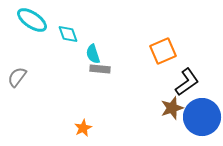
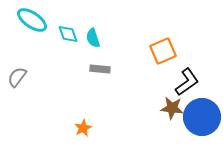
cyan semicircle: moved 16 px up
brown star: rotated 25 degrees clockwise
